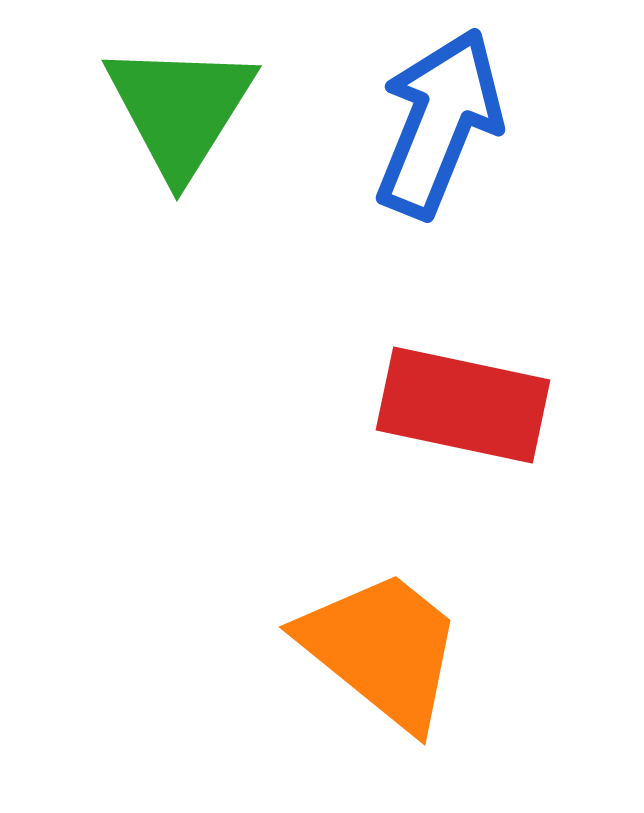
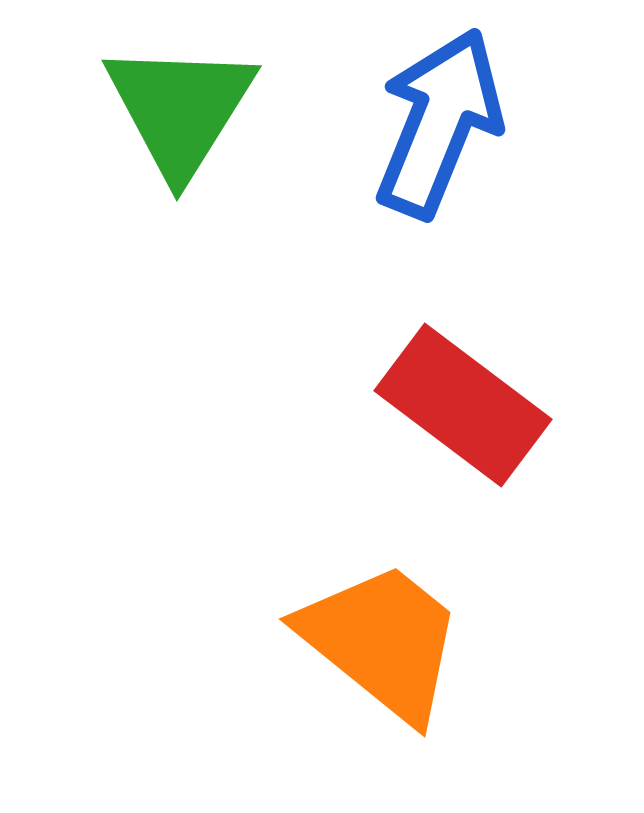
red rectangle: rotated 25 degrees clockwise
orange trapezoid: moved 8 px up
